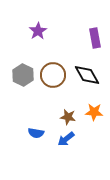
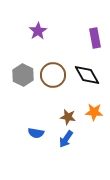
blue arrow: rotated 18 degrees counterclockwise
